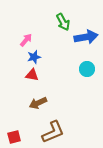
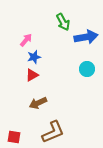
red triangle: rotated 40 degrees counterclockwise
red square: rotated 24 degrees clockwise
